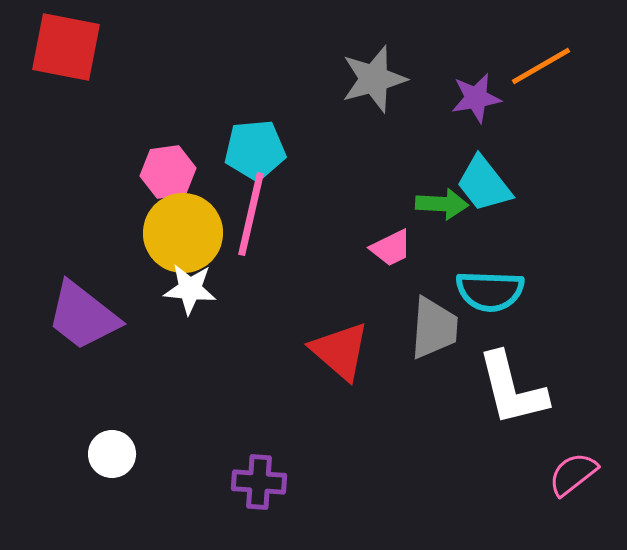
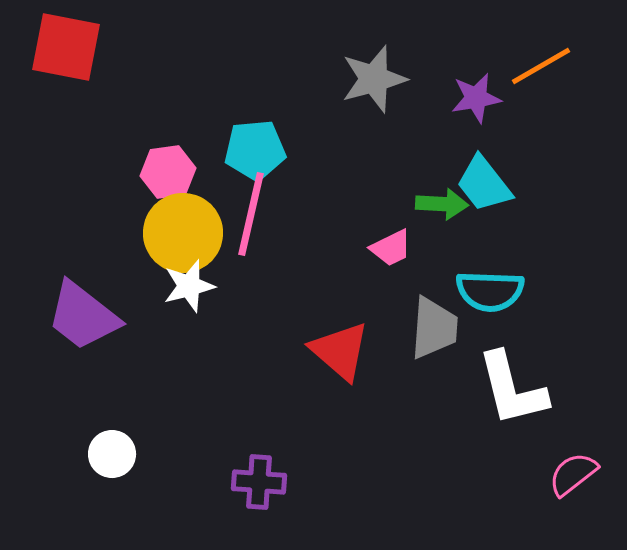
white star: moved 1 px left, 3 px up; rotated 20 degrees counterclockwise
